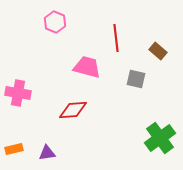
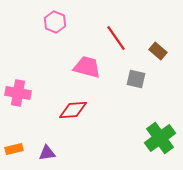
red line: rotated 28 degrees counterclockwise
